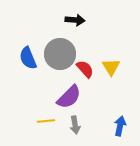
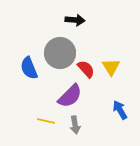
gray circle: moved 1 px up
blue semicircle: moved 1 px right, 10 px down
red semicircle: moved 1 px right
purple semicircle: moved 1 px right, 1 px up
yellow line: rotated 18 degrees clockwise
blue arrow: moved 16 px up; rotated 42 degrees counterclockwise
